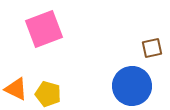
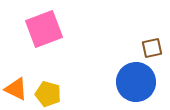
blue circle: moved 4 px right, 4 px up
